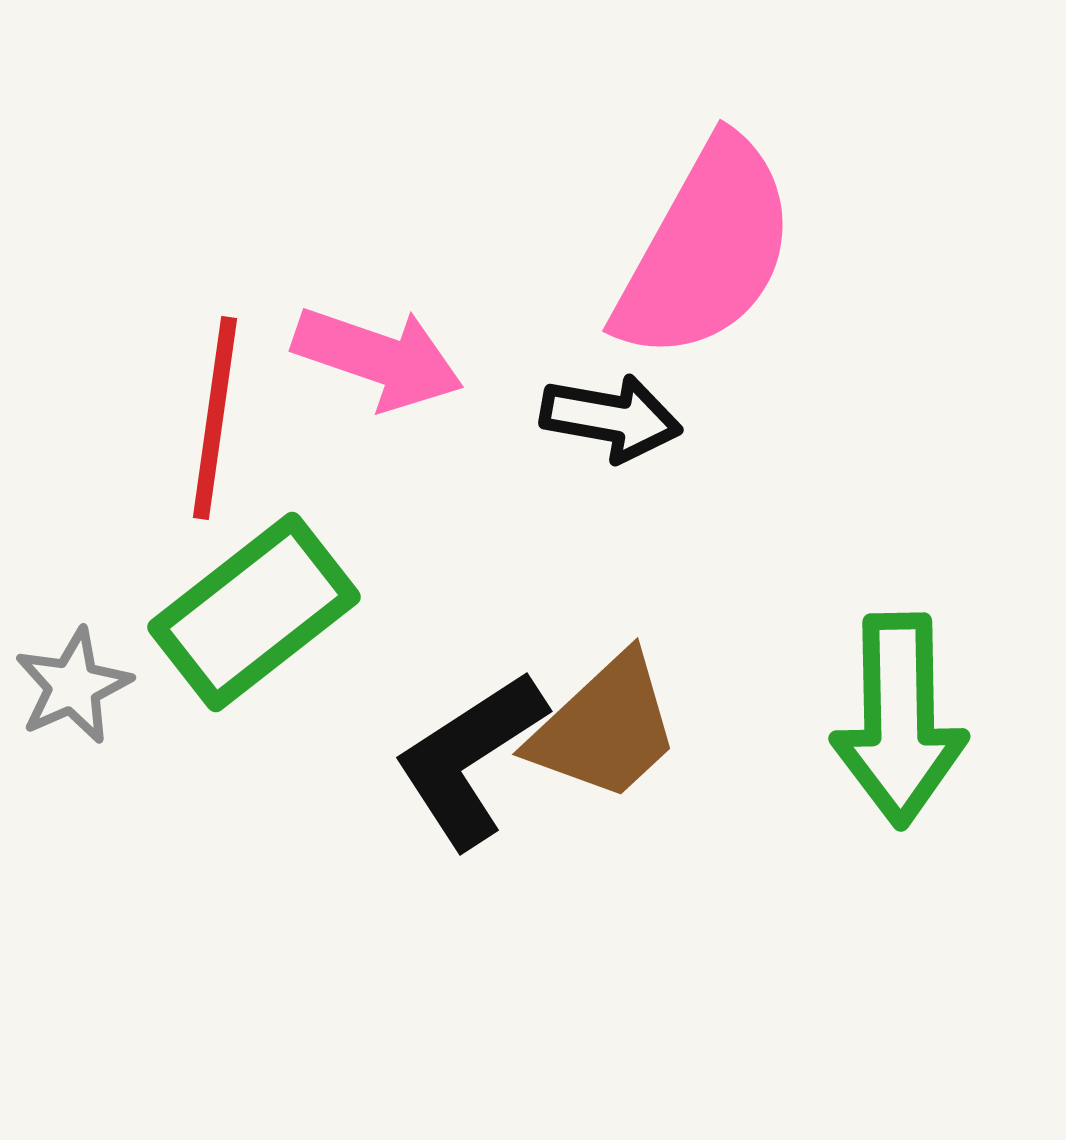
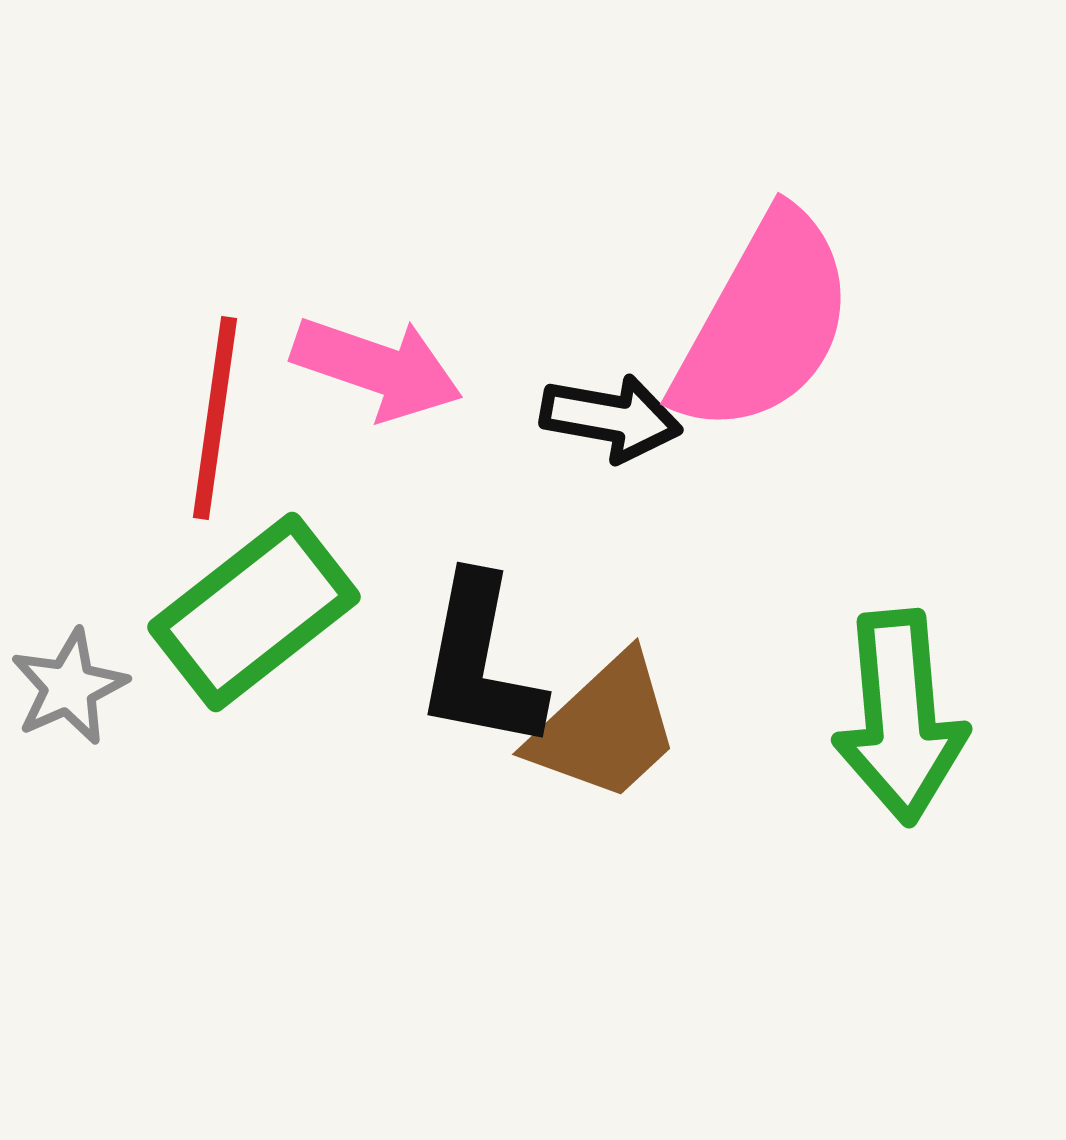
pink semicircle: moved 58 px right, 73 px down
pink arrow: moved 1 px left, 10 px down
gray star: moved 4 px left, 1 px down
green arrow: moved 1 px right, 3 px up; rotated 4 degrees counterclockwise
black L-shape: moved 10 px right, 96 px up; rotated 46 degrees counterclockwise
